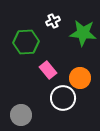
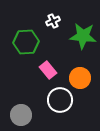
green star: moved 3 px down
white circle: moved 3 px left, 2 px down
